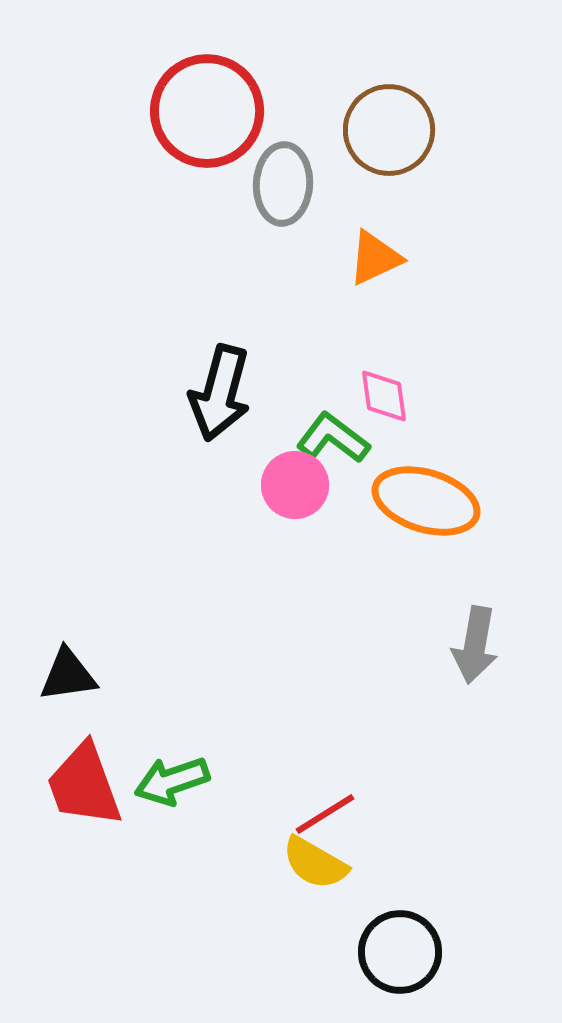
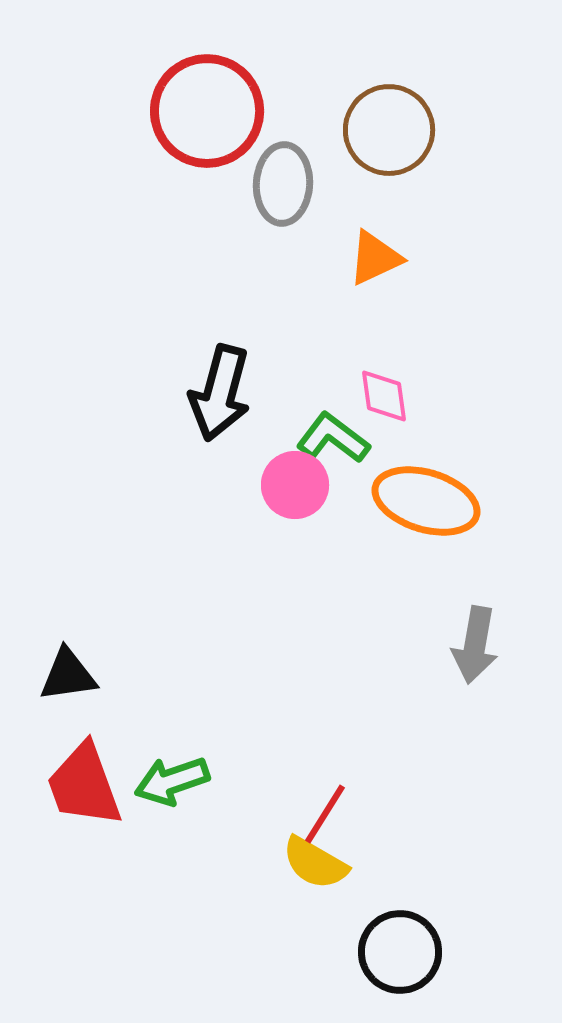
red line: rotated 26 degrees counterclockwise
